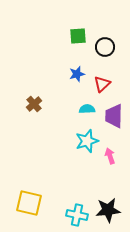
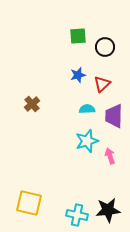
blue star: moved 1 px right, 1 px down
brown cross: moved 2 px left
